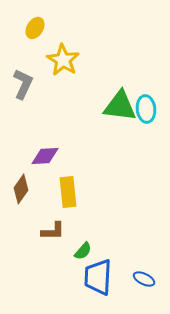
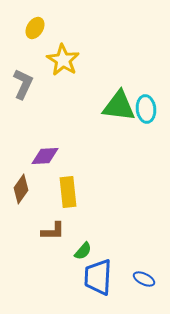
green triangle: moved 1 px left
